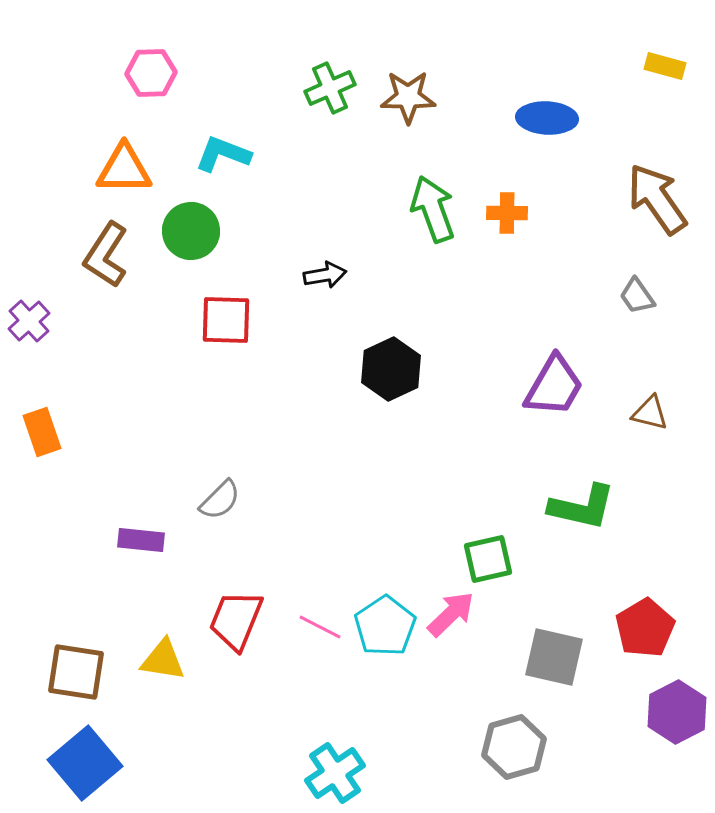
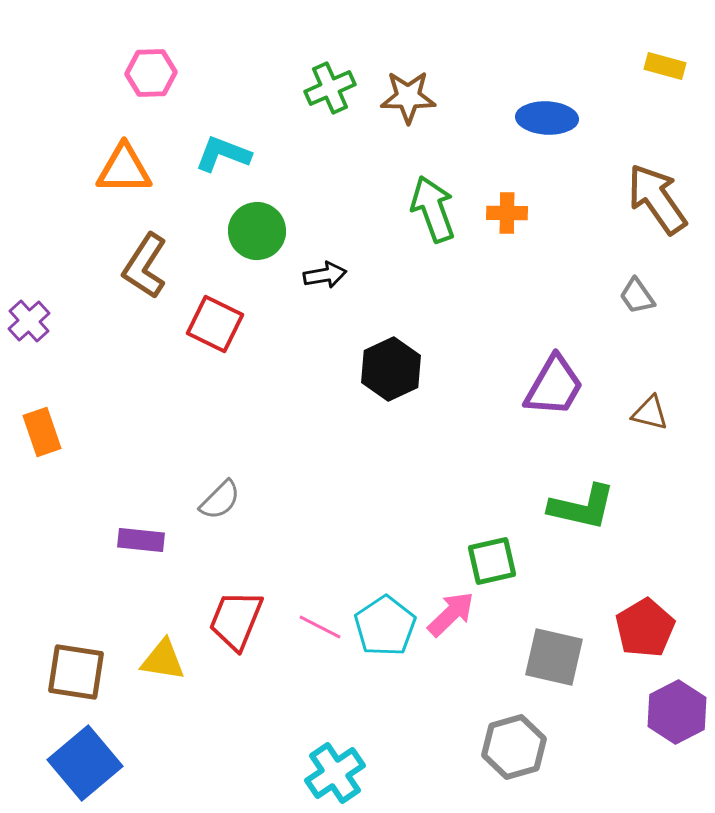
green circle: moved 66 px right
brown L-shape: moved 39 px right, 11 px down
red square: moved 11 px left, 4 px down; rotated 24 degrees clockwise
green square: moved 4 px right, 2 px down
